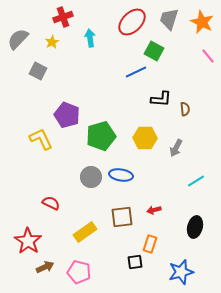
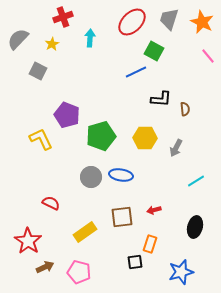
cyan arrow: rotated 12 degrees clockwise
yellow star: moved 2 px down
